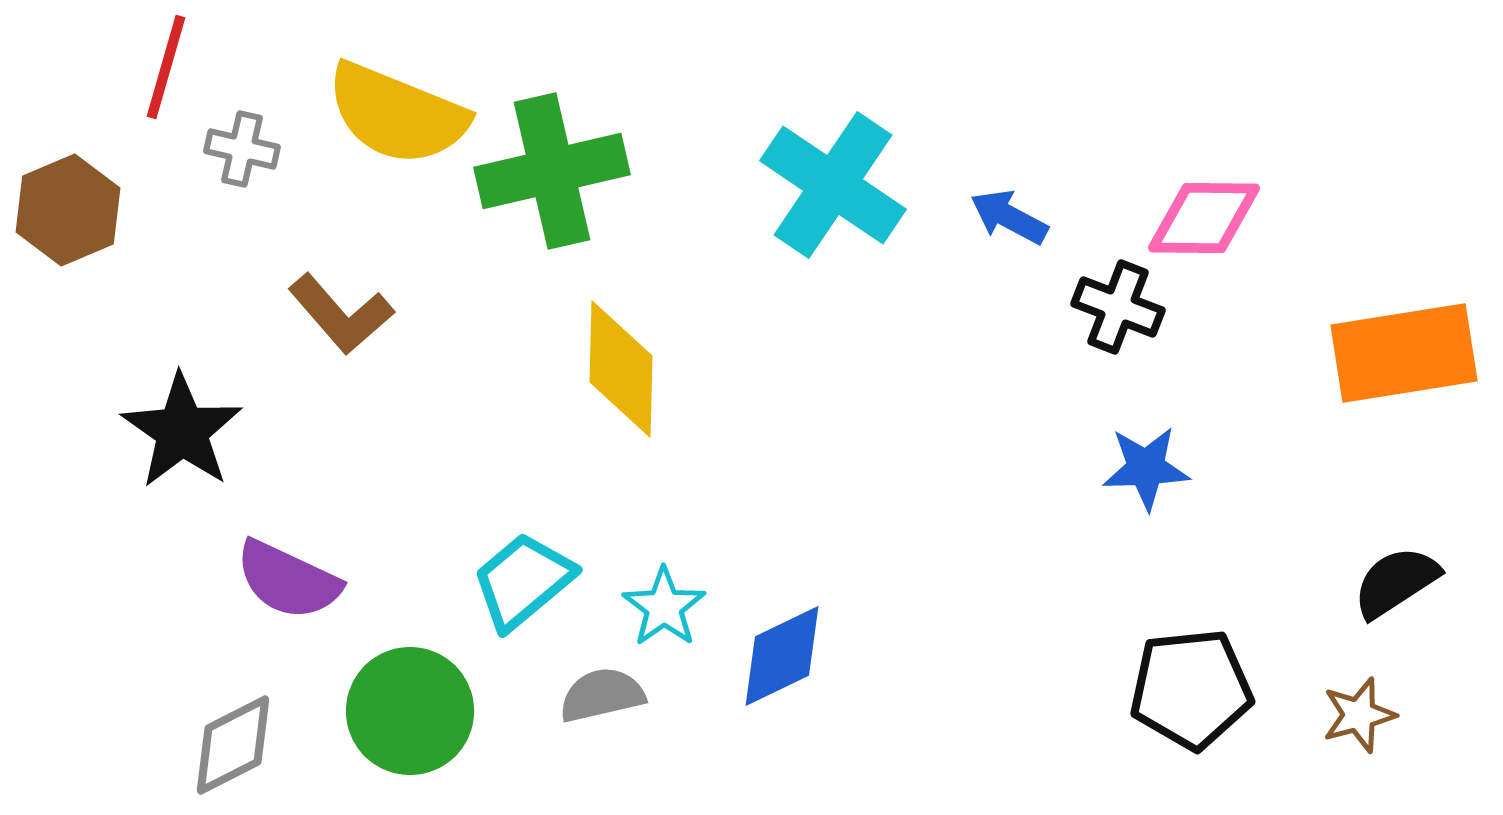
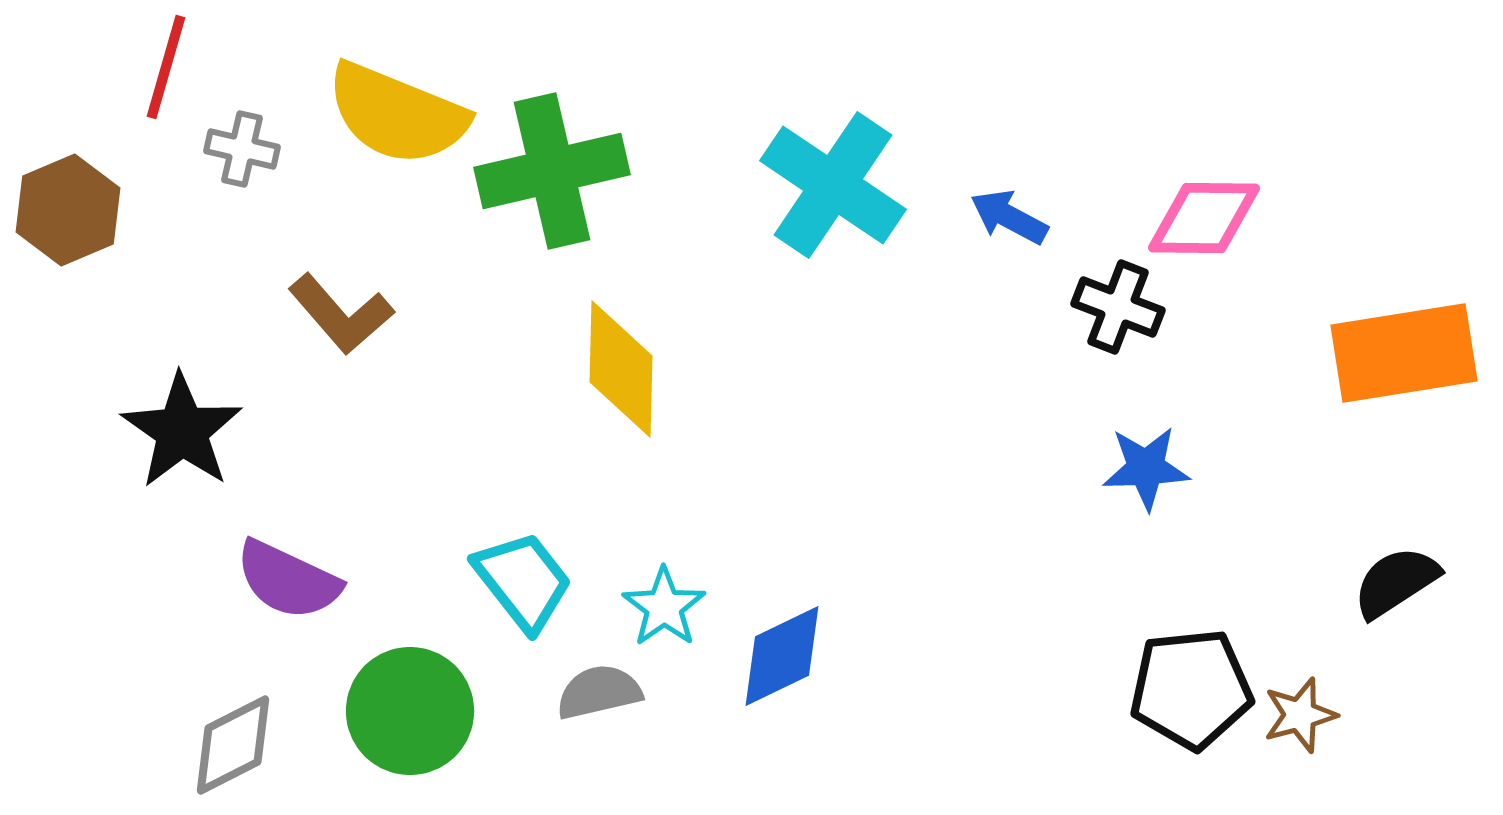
cyan trapezoid: rotated 92 degrees clockwise
gray semicircle: moved 3 px left, 3 px up
brown star: moved 59 px left
